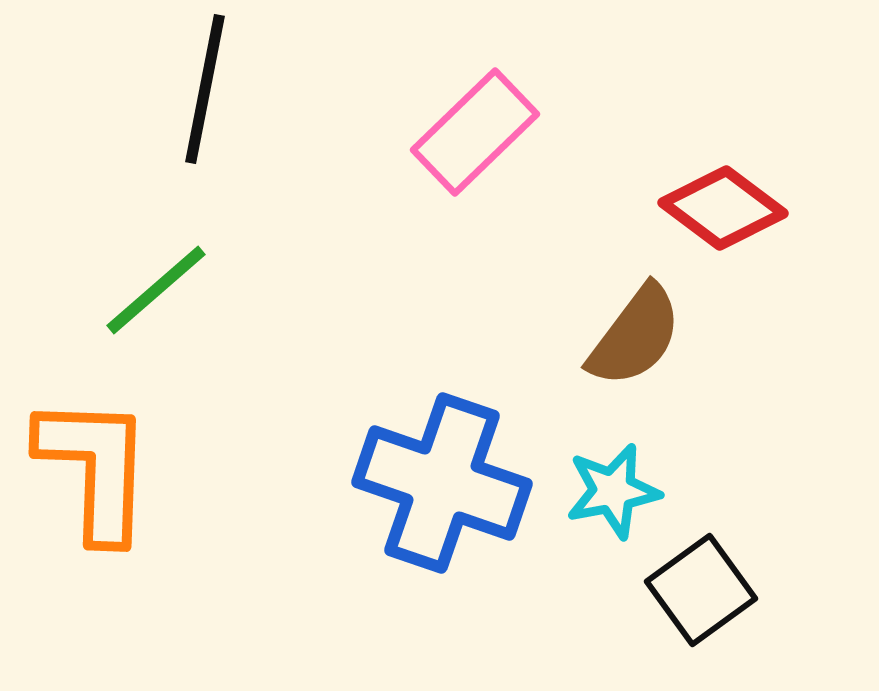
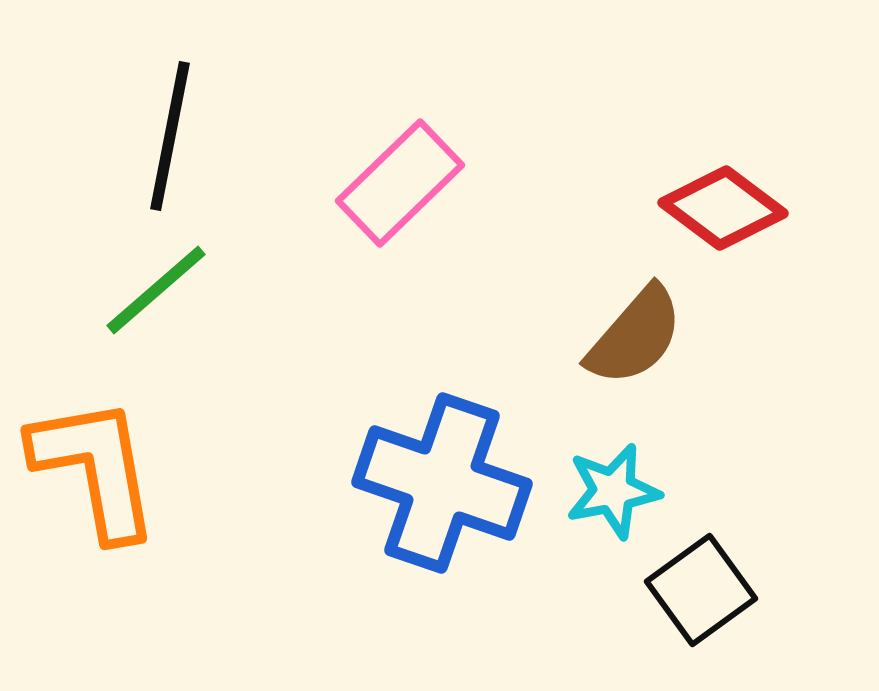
black line: moved 35 px left, 47 px down
pink rectangle: moved 75 px left, 51 px down
brown semicircle: rotated 4 degrees clockwise
orange L-shape: rotated 12 degrees counterclockwise
